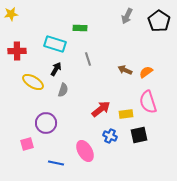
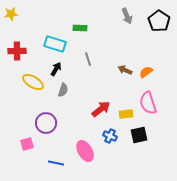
gray arrow: rotated 49 degrees counterclockwise
pink semicircle: moved 1 px down
